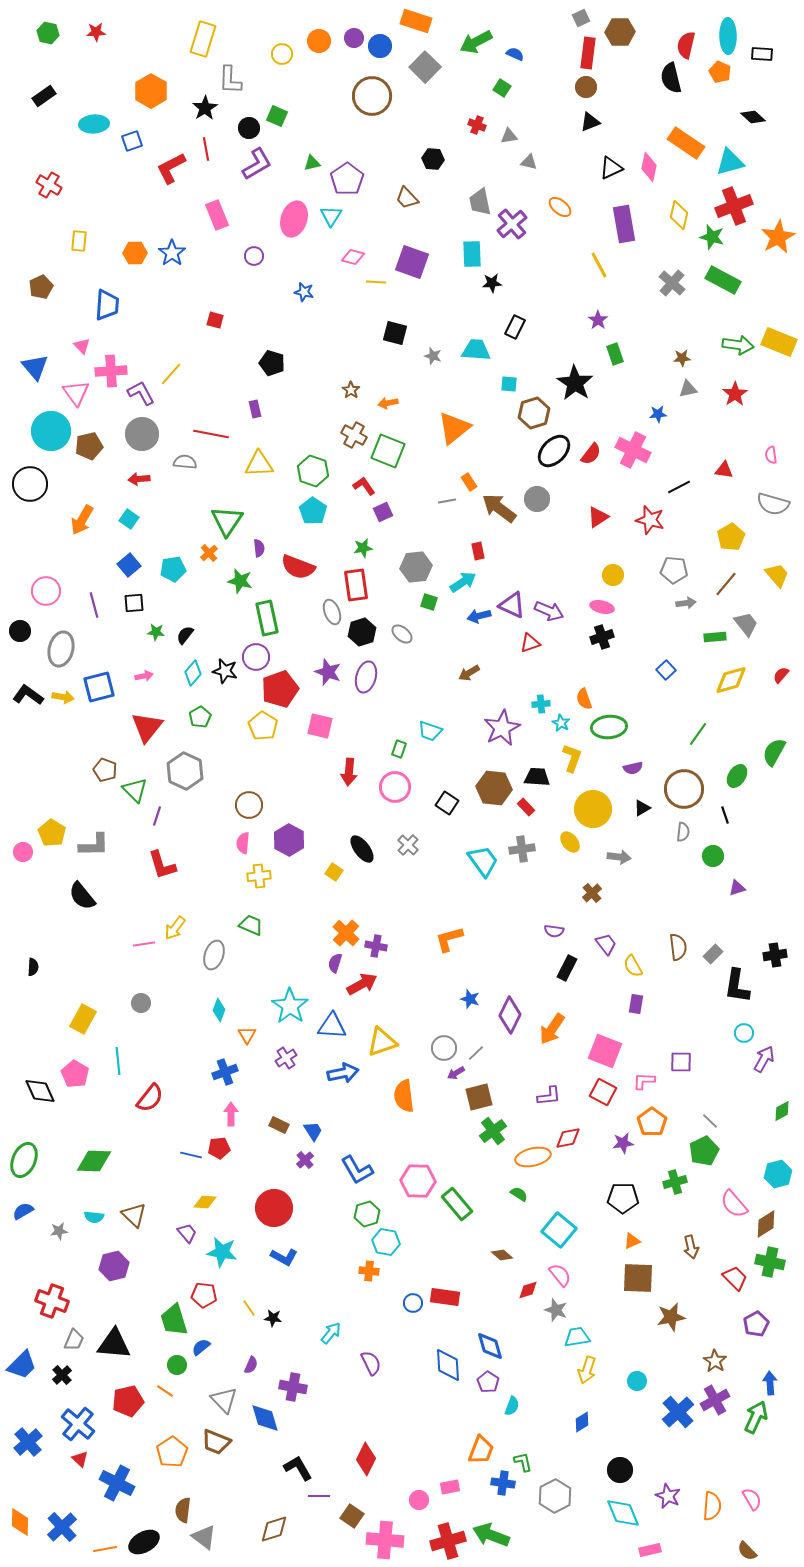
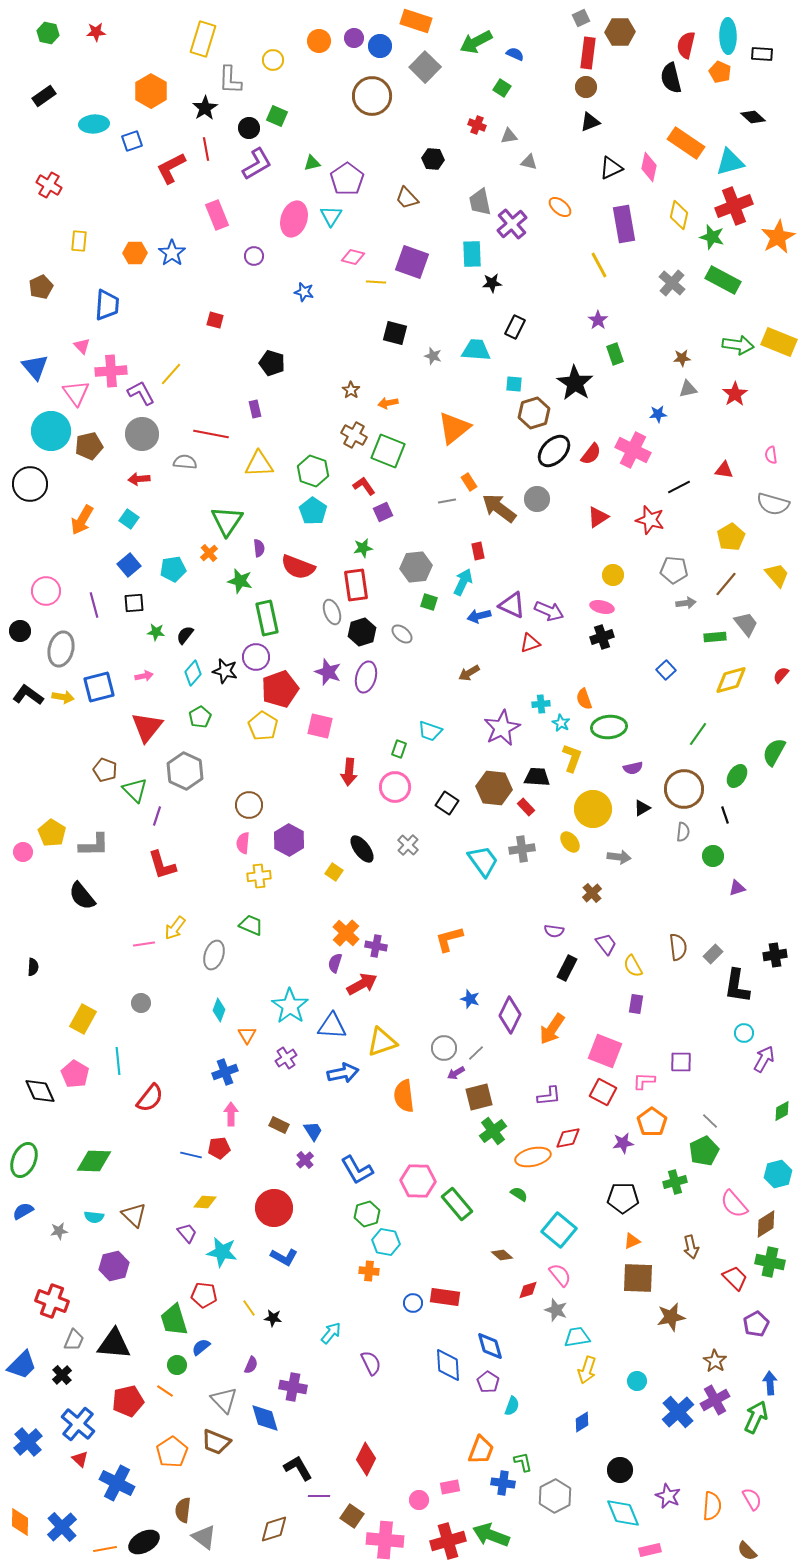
yellow circle at (282, 54): moved 9 px left, 6 px down
cyan square at (509, 384): moved 5 px right
cyan arrow at (463, 582): rotated 32 degrees counterclockwise
